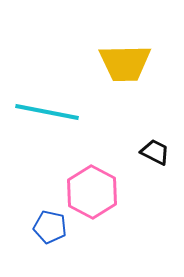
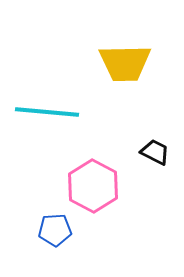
cyan line: rotated 6 degrees counterclockwise
pink hexagon: moved 1 px right, 6 px up
blue pentagon: moved 5 px right, 3 px down; rotated 16 degrees counterclockwise
